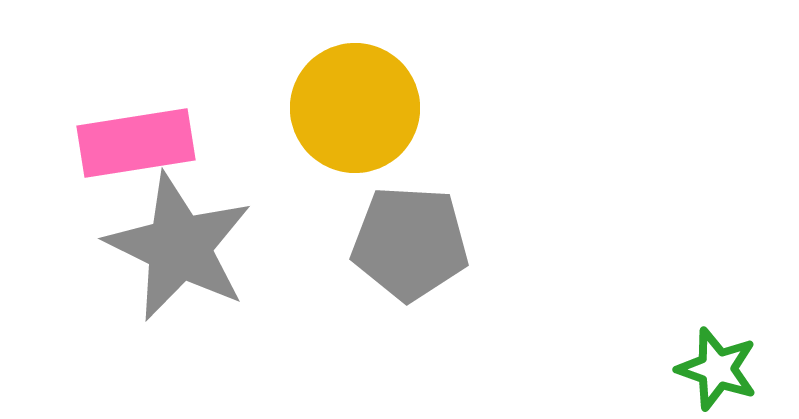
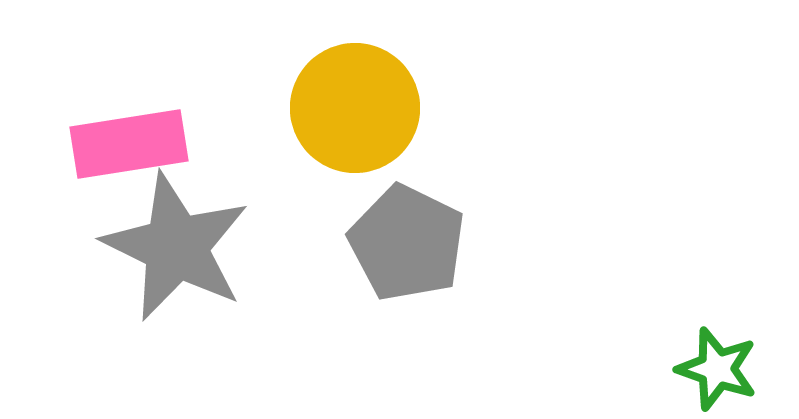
pink rectangle: moved 7 px left, 1 px down
gray pentagon: moved 3 px left; rotated 23 degrees clockwise
gray star: moved 3 px left
